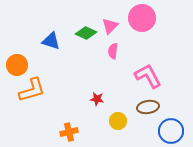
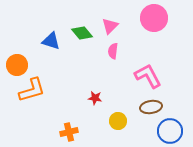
pink circle: moved 12 px right
green diamond: moved 4 px left; rotated 25 degrees clockwise
red star: moved 2 px left, 1 px up
brown ellipse: moved 3 px right
blue circle: moved 1 px left
